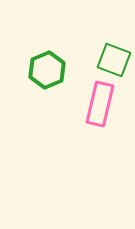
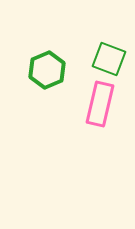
green square: moved 5 px left, 1 px up
